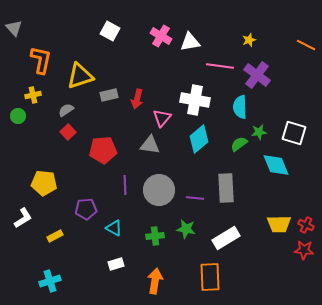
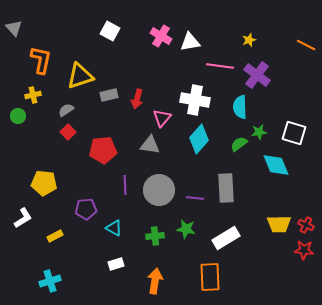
cyan diamond at (199, 139): rotated 8 degrees counterclockwise
